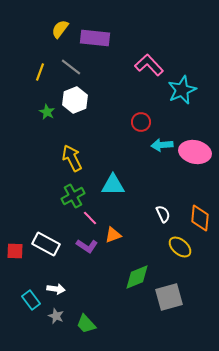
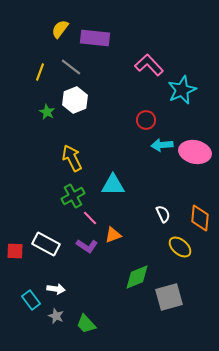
red circle: moved 5 px right, 2 px up
